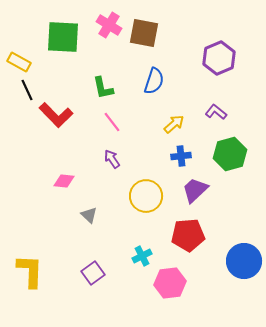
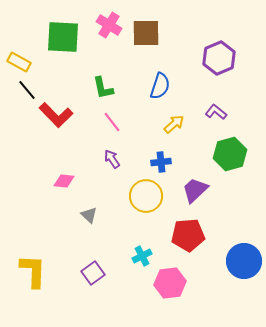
brown square: moved 2 px right; rotated 12 degrees counterclockwise
blue semicircle: moved 6 px right, 5 px down
black line: rotated 15 degrees counterclockwise
blue cross: moved 20 px left, 6 px down
yellow L-shape: moved 3 px right
